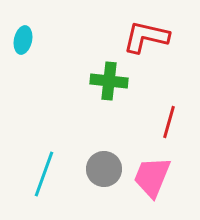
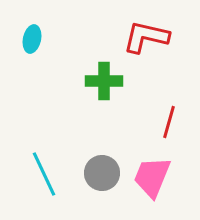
cyan ellipse: moved 9 px right, 1 px up
green cross: moved 5 px left; rotated 6 degrees counterclockwise
gray circle: moved 2 px left, 4 px down
cyan line: rotated 45 degrees counterclockwise
